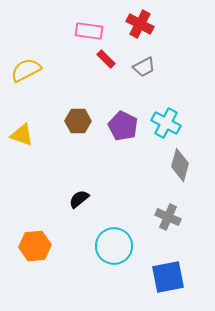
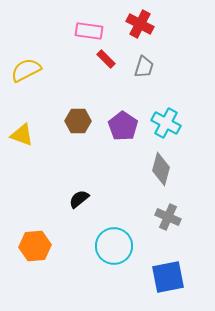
gray trapezoid: rotated 45 degrees counterclockwise
purple pentagon: rotated 8 degrees clockwise
gray diamond: moved 19 px left, 4 px down
